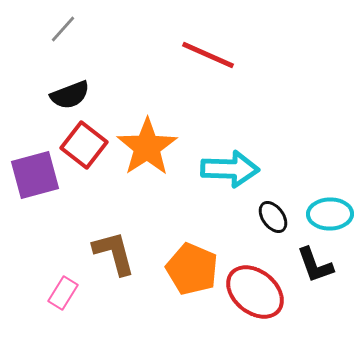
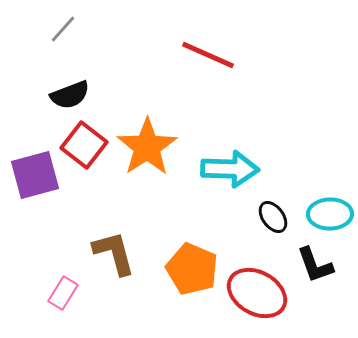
red ellipse: moved 2 px right, 1 px down; rotated 10 degrees counterclockwise
